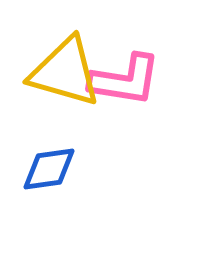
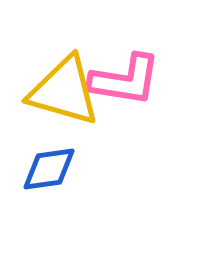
yellow triangle: moved 1 px left, 19 px down
